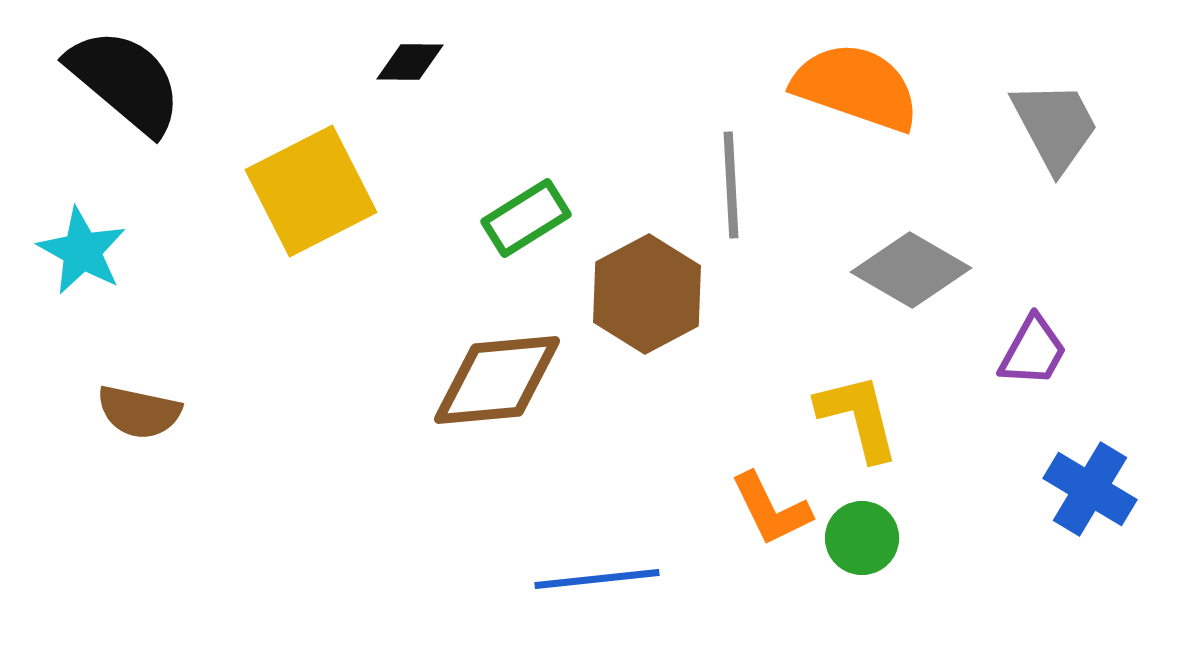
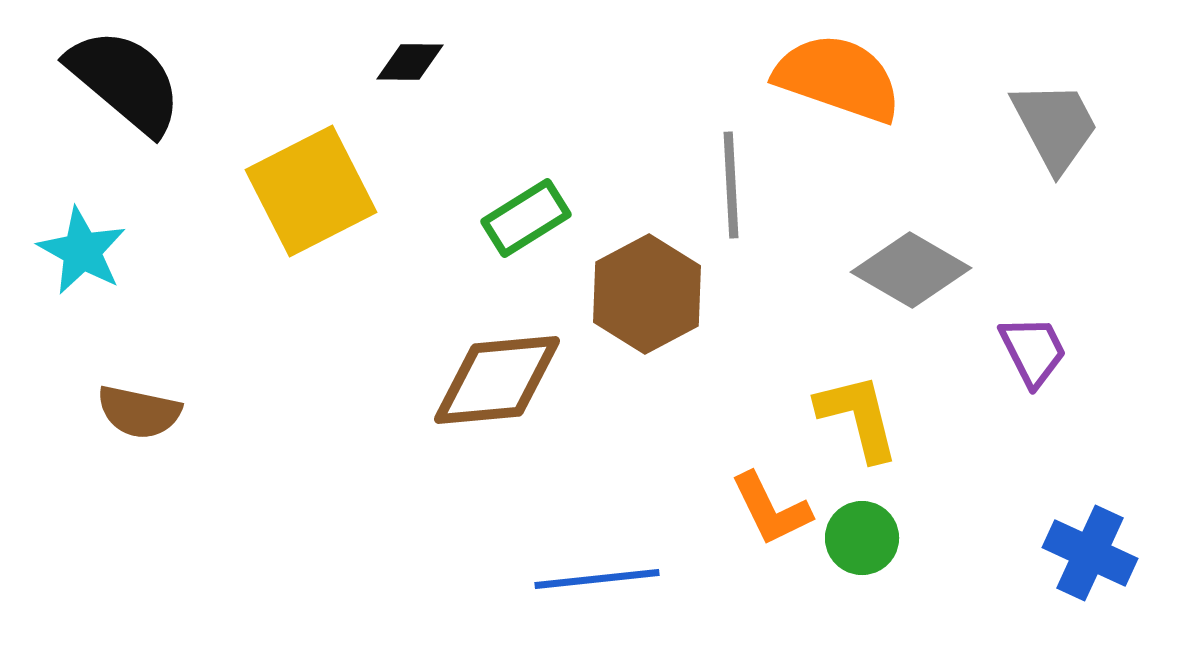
orange semicircle: moved 18 px left, 9 px up
purple trapezoid: rotated 56 degrees counterclockwise
blue cross: moved 64 px down; rotated 6 degrees counterclockwise
